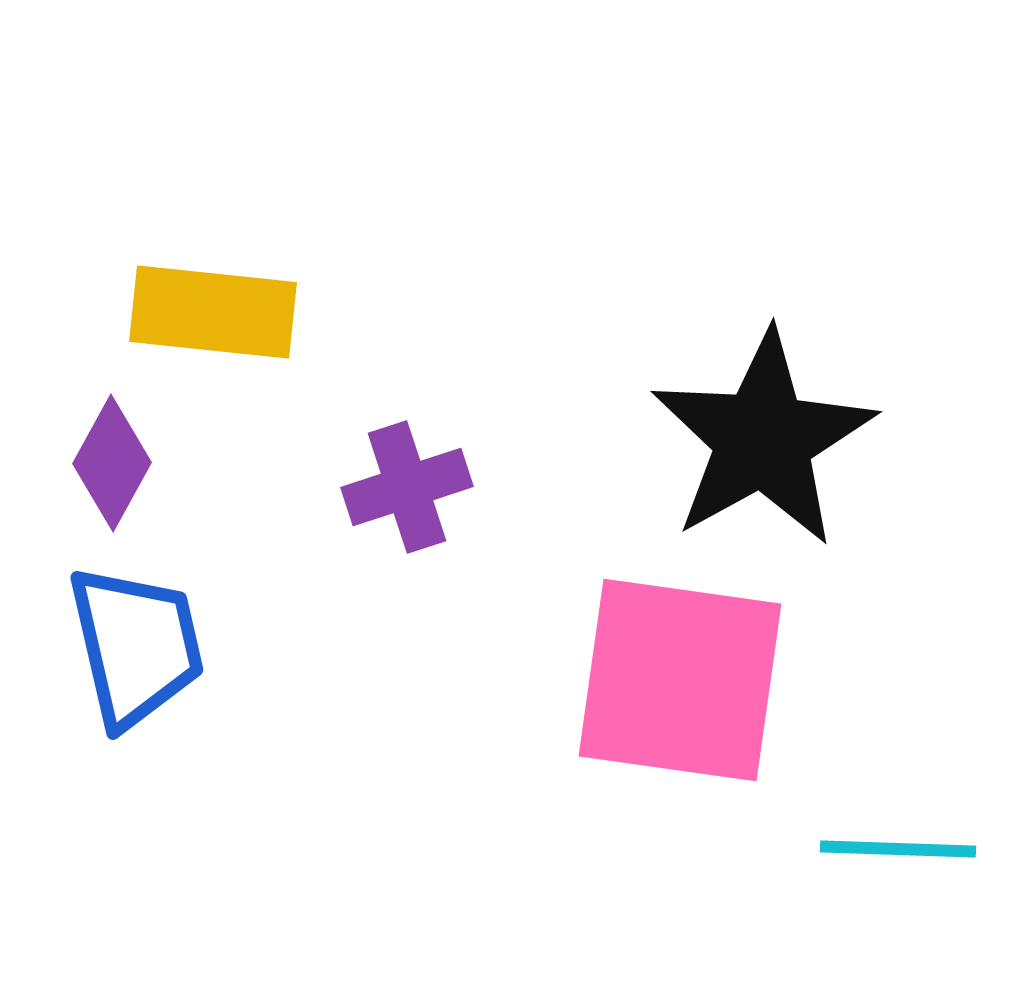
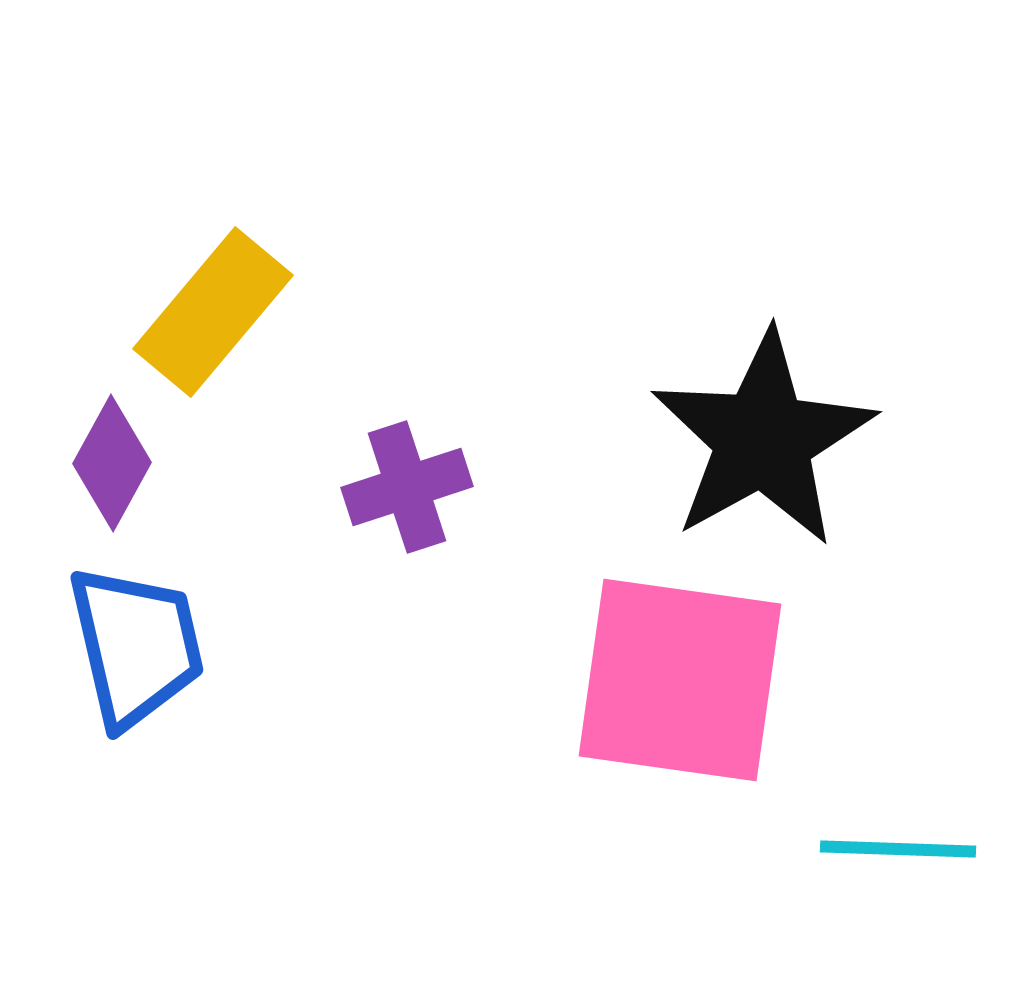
yellow rectangle: rotated 56 degrees counterclockwise
